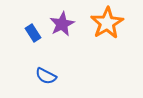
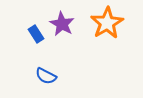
purple star: rotated 15 degrees counterclockwise
blue rectangle: moved 3 px right, 1 px down
